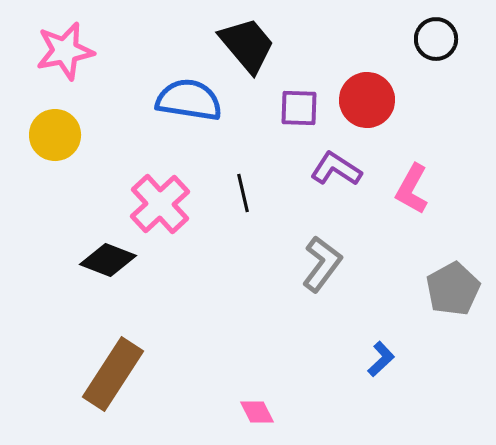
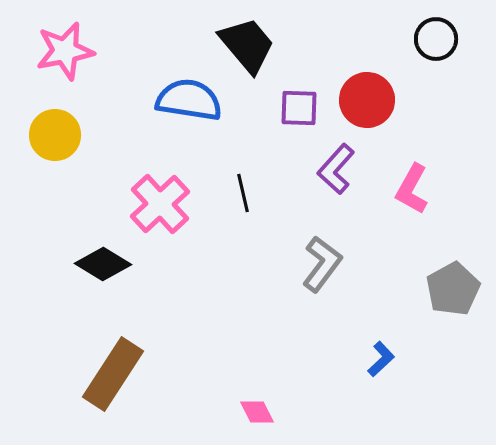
purple L-shape: rotated 81 degrees counterclockwise
black diamond: moved 5 px left, 4 px down; rotated 10 degrees clockwise
